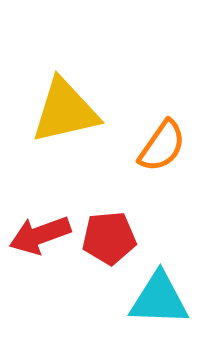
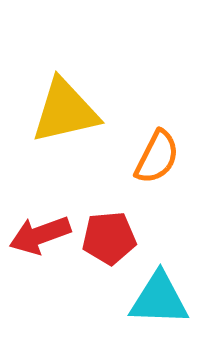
orange semicircle: moved 5 px left, 11 px down; rotated 8 degrees counterclockwise
